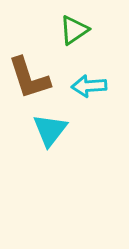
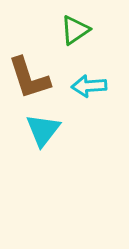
green triangle: moved 1 px right
cyan triangle: moved 7 px left
